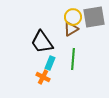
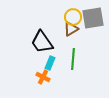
gray square: moved 1 px left, 1 px down
